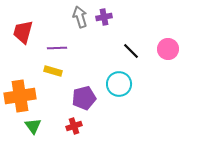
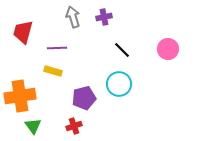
gray arrow: moved 7 px left
black line: moved 9 px left, 1 px up
